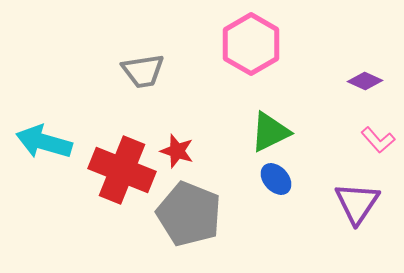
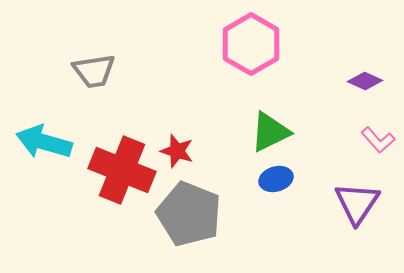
gray trapezoid: moved 49 px left
blue ellipse: rotated 64 degrees counterclockwise
